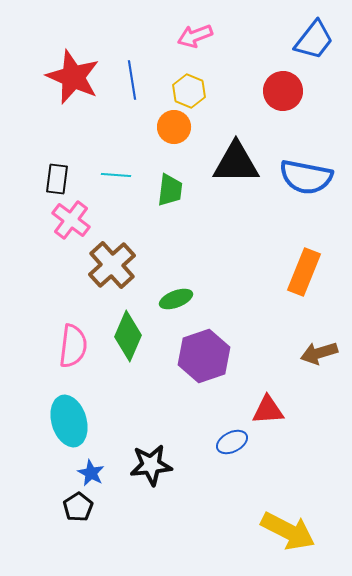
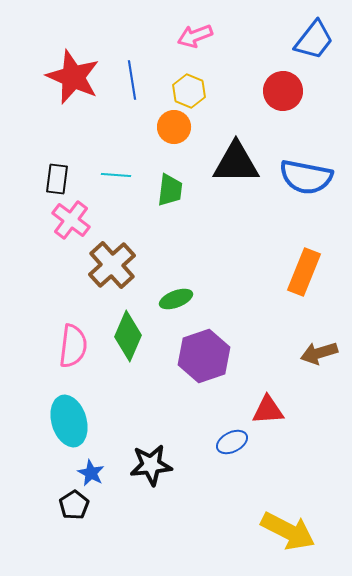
black pentagon: moved 4 px left, 2 px up
